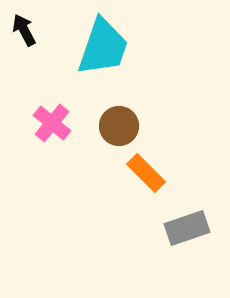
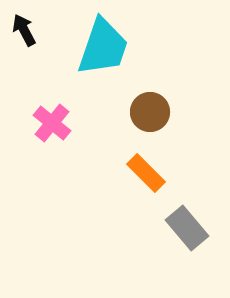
brown circle: moved 31 px right, 14 px up
gray rectangle: rotated 69 degrees clockwise
